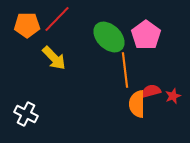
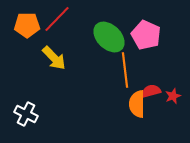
pink pentagon: rotated 12 degrees counterclockwise
